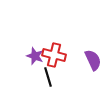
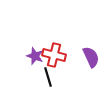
purple semicircle: moved 2 px left, 3 px up
